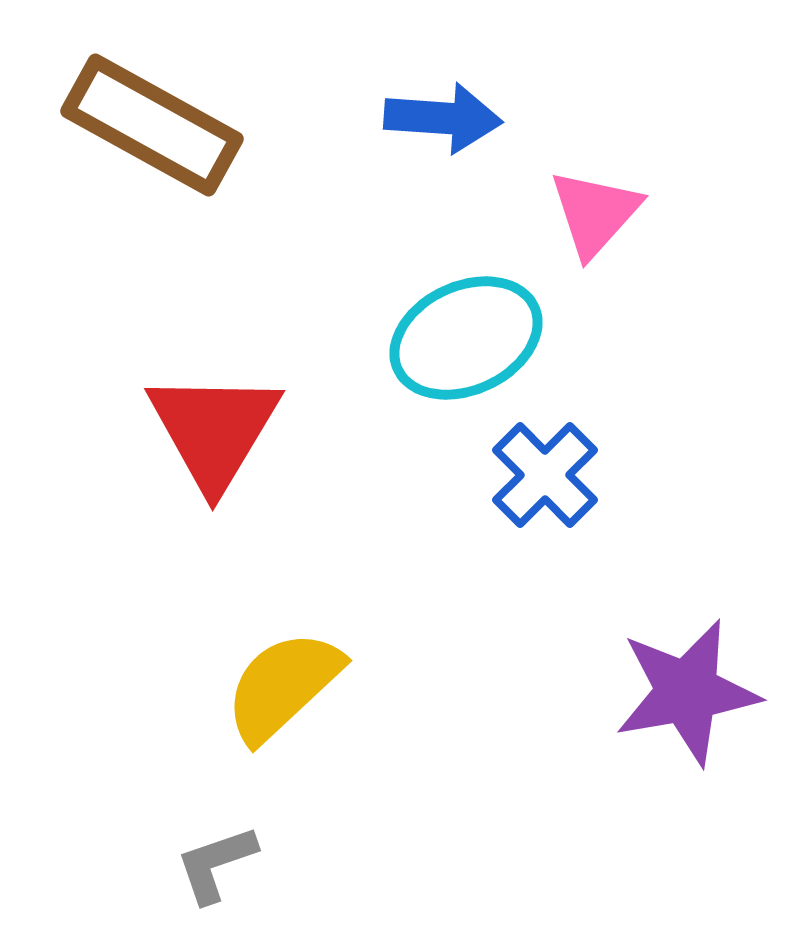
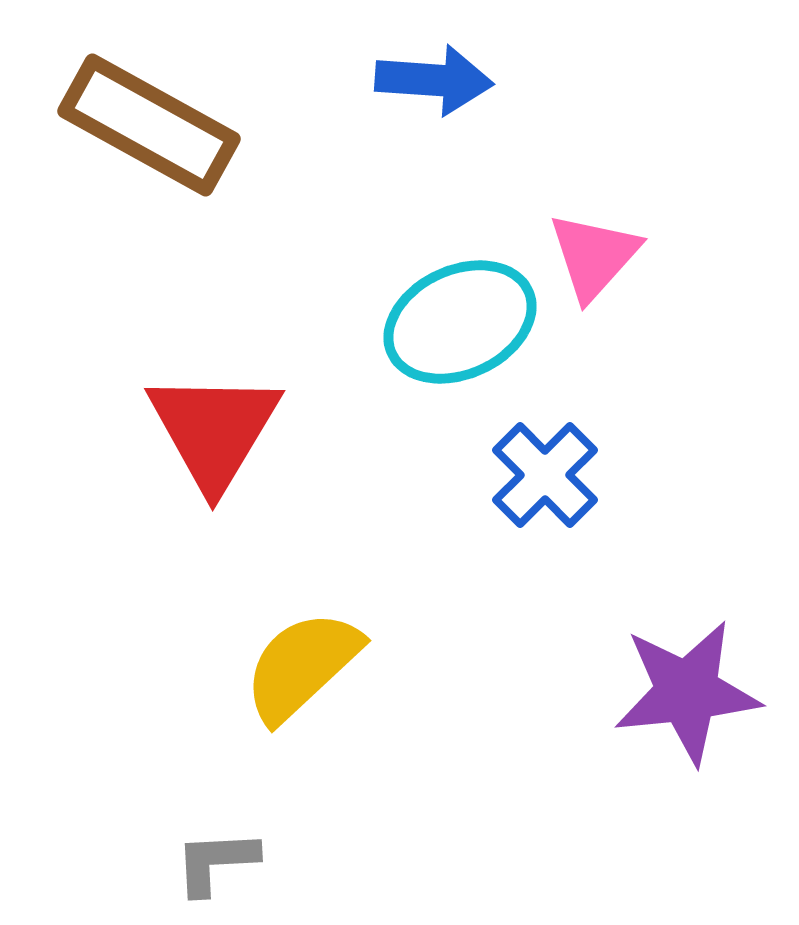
blue arrow: moved 9 px left, 38 px up
brown rectangle: moved 3 px left
pink triangle: moved 1 px left, 43 px down
cyan ellipse: moved 6 px left, 16 px up
yellow semicircle: moved 19 px right, 20 px up
purple star: rotated 4 degrees clockwise
gray L-shape: moved 2 px up; rotated 16 degrees clockwise
